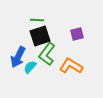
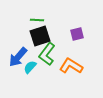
blue arrow: rotated 15 degrees clockwise
